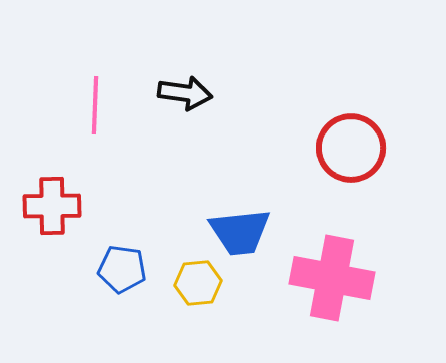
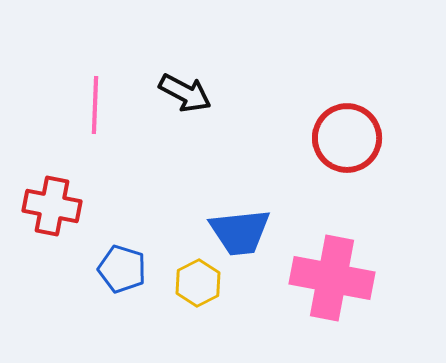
black arrow: rotated 20 degrees clockwise
red circle: moved 4 px left, 10 px up
red cross: rotated 12 degrees clockwise
blue pentagon: rotated 9 degrees clockwise
yellow hexagon: rotated 21 degrees counterclockwise
